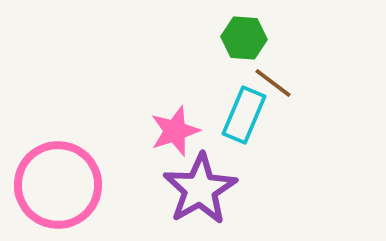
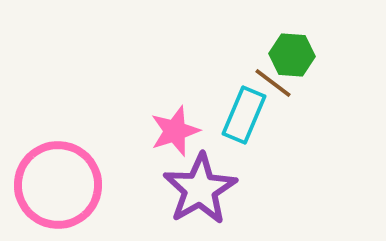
green hexagon: moved 48 px right, 17 px down
